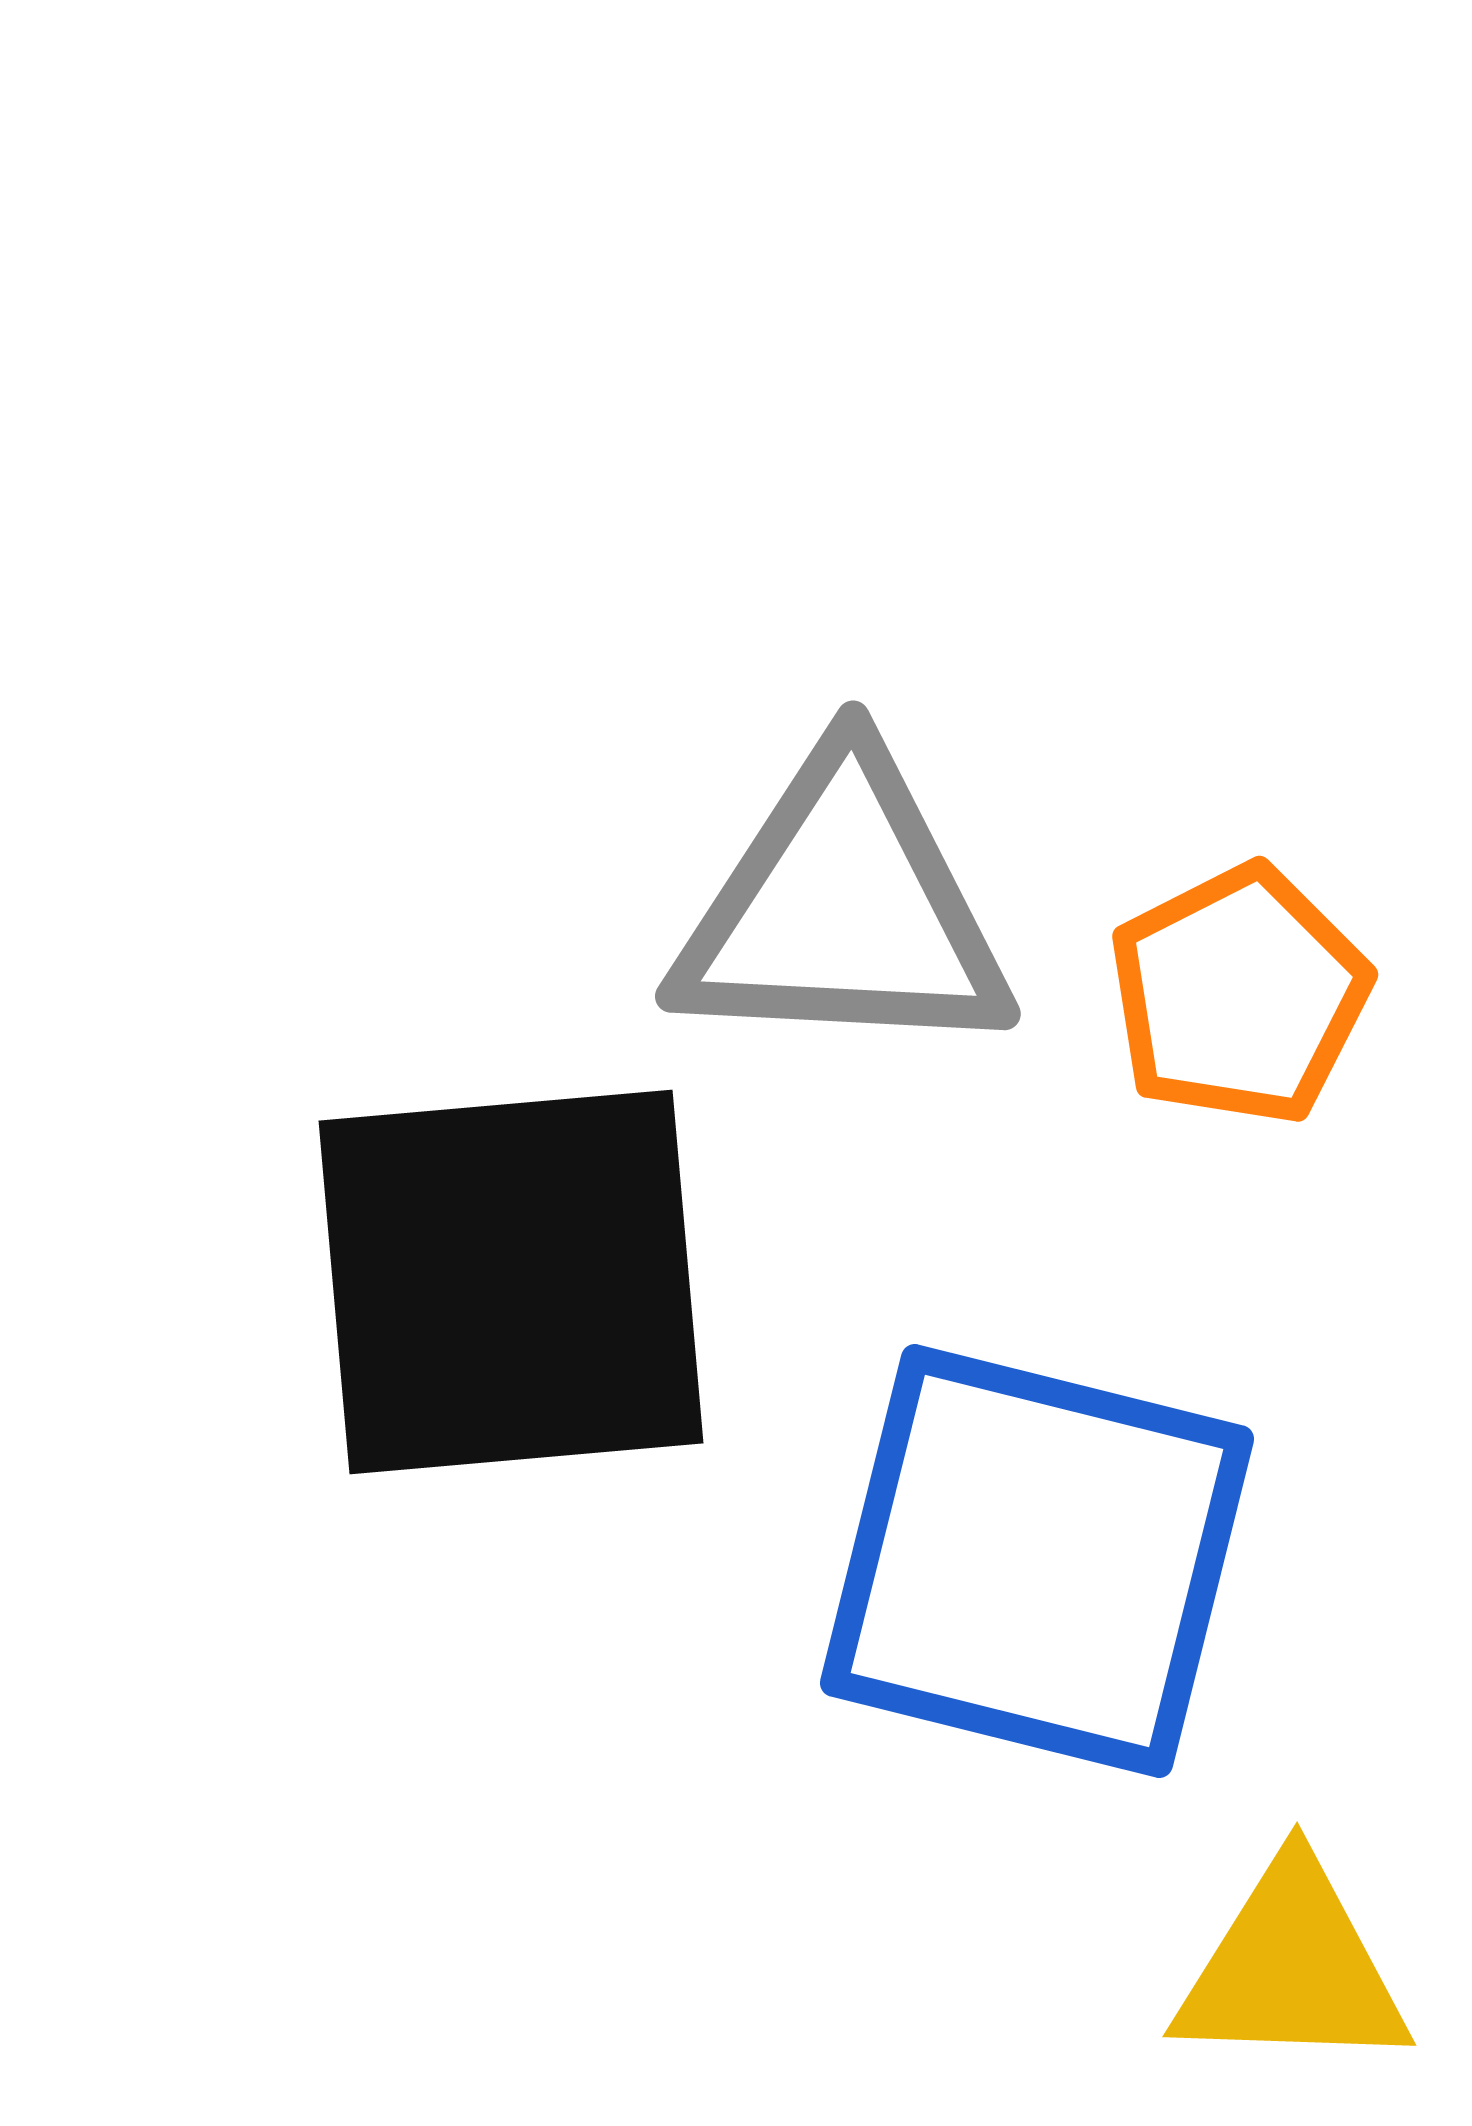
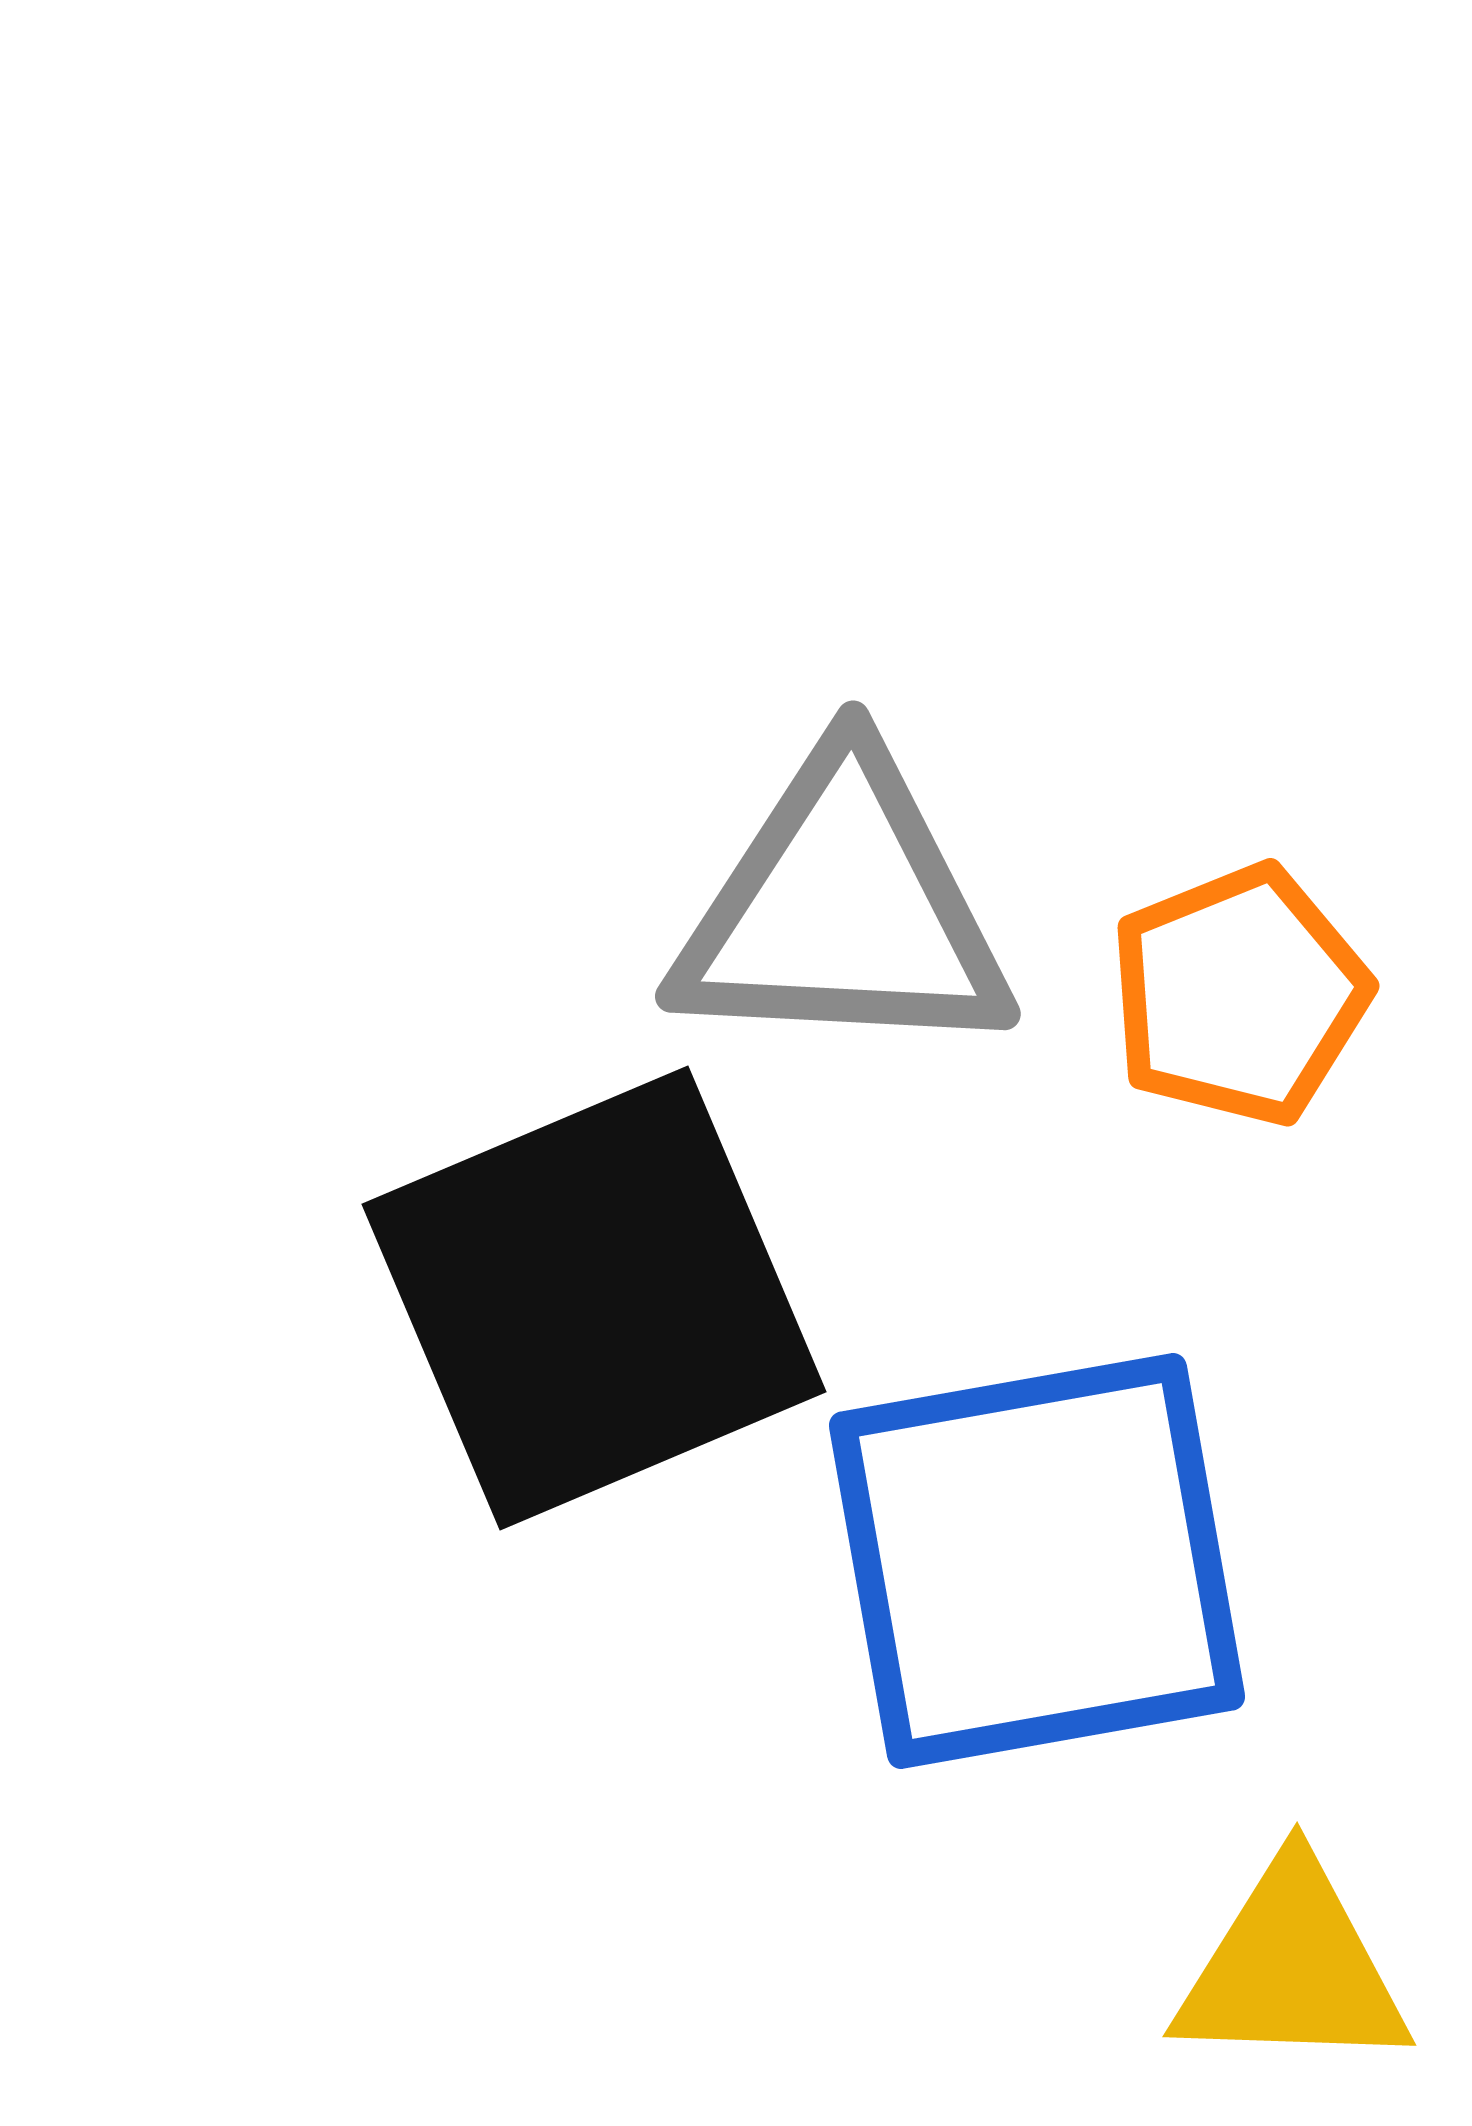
orange pentagon: rotated 5 degrees clockwise
black square: moved 83 px right, 16 px down; rotated 18 degrees counterclockwise
blue square: rotated 24 degrees counterclockwise
